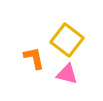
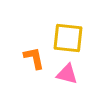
yellow square: moved 1 px right, 2 px up; rotated 32 degrees counterclockwise
